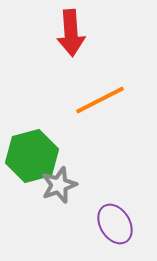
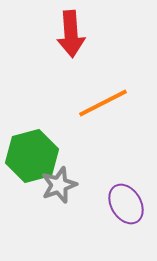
red arrow: moved 1 px down
orange line: moved 3 px right, 3 px down
purple ellipse: moved 11 px right, 20 px up
